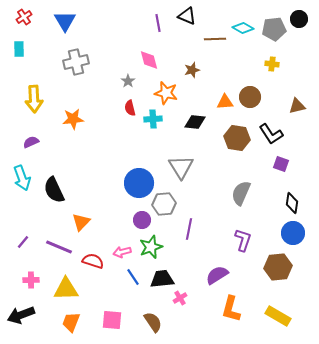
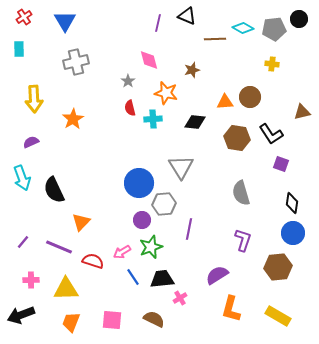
purple line at (158, 23): rotated 24 degrees clockwise
brown triangle at (297, 106): moved 5 px right, 6 px down
orange star at (73, 119): rotated 25 degrees counterclockwise
gray semicircle at (241, 193): rotated 40 degrees counterclockwise
pink arrow at (122, 252): rotated 18 degrees counterclockwise
brown semicircle at (153, 322): moved 1 px right, 3 px up; rotated 30 degrees counterclockwise
